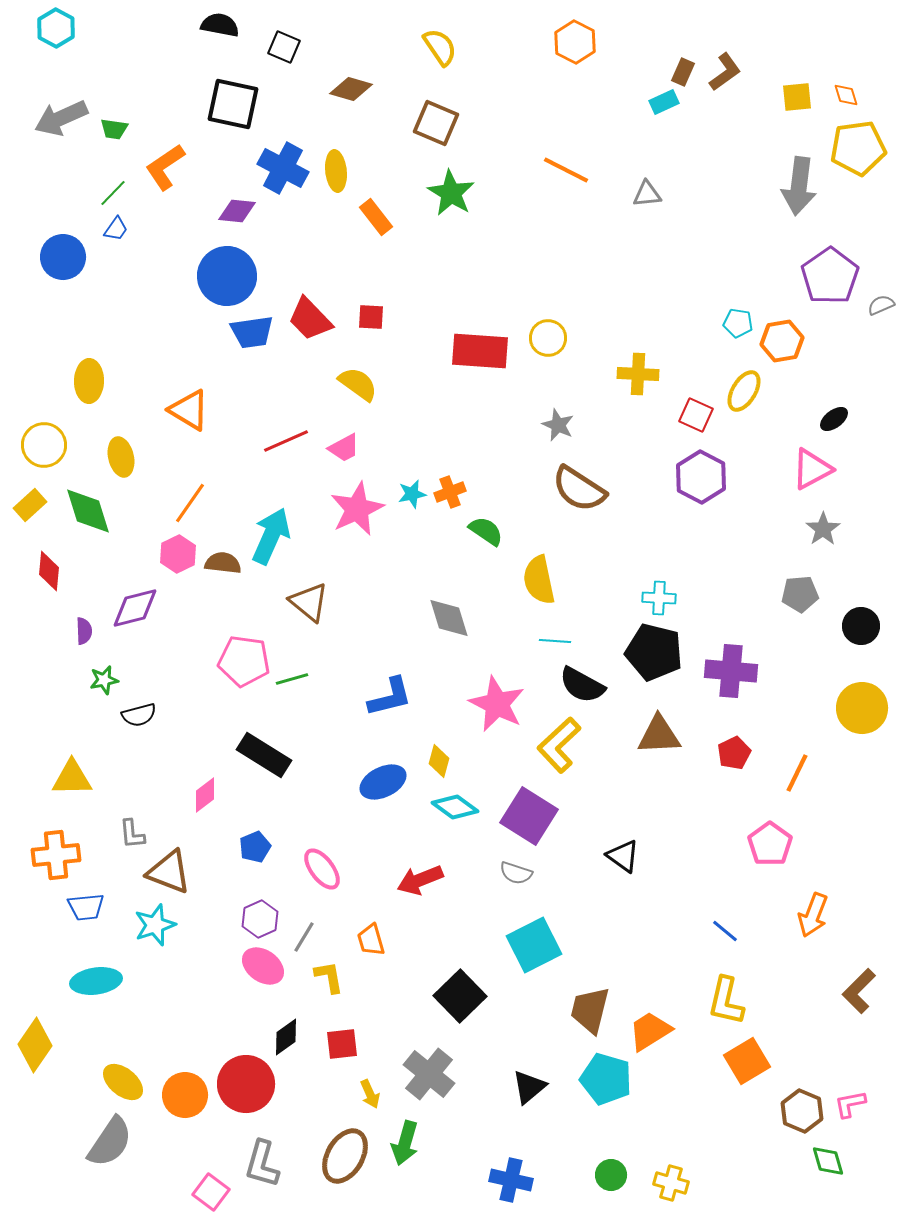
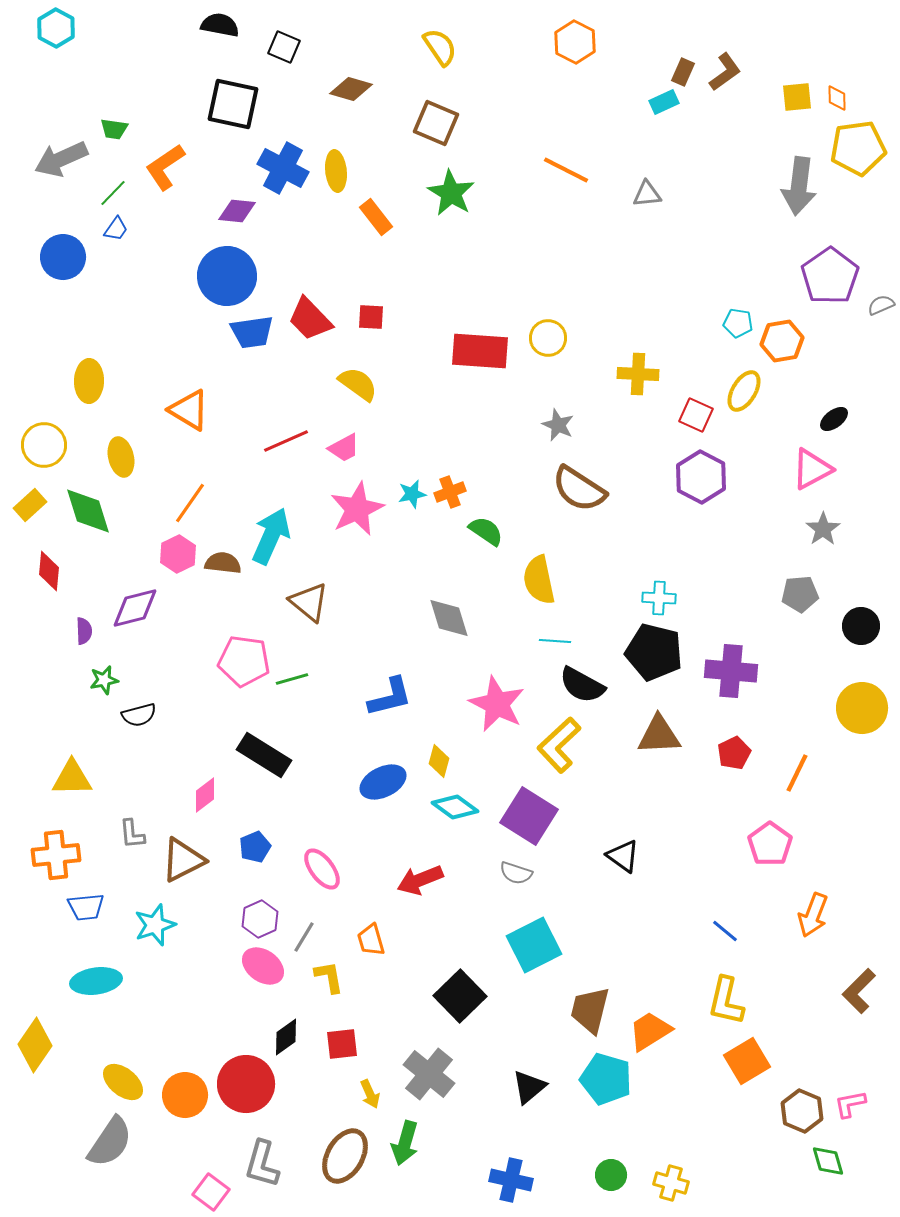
orange diamond at (846, 95): moved 9 px left, 3 px down; rotated 16 degrees clockwise
gray arrow at (61, 118): moved 41 px down
brown triangle at (169, 872): moved 14 px right, 12 px up; rotated 48 degrees counterclockwise
